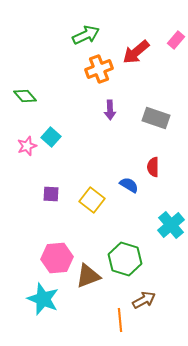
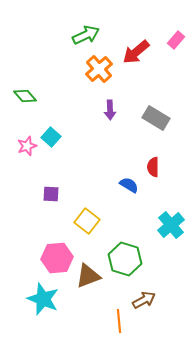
orange cross: rotated 20 degrees counterclockwise
gray rectangle: rotated 12 degrees clockwise
yellow square: moved 5 px left, 21 px down
orange line: moved 1 px left, 1 px down
